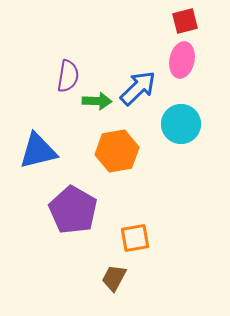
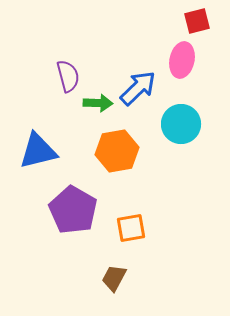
red square: moved 12 px right
purple semicircle: rotated 24 degrees counterclockwise
green arrow: moved 1 px right, 2 px down
orange square: moved 4 px left, 10 px up
